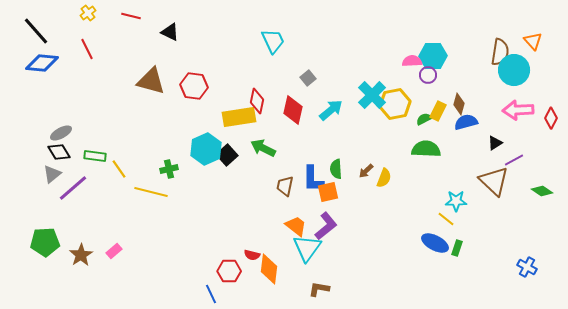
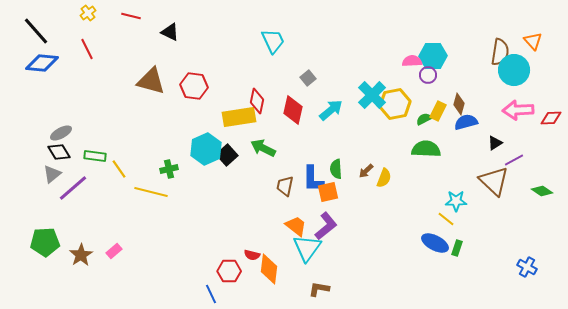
red diamond at (551, 118): rotated 60 degrees clockwise
